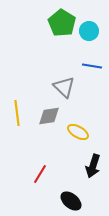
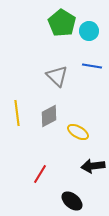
gray triangle: moved 7 px left, 11 px up
gray diamond: rotated 20 degrees counterclockwise
black arrow: rotated 65 degrees clockwise
black ellipse: moved 1 px right
